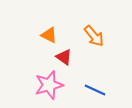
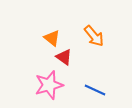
orange triangle: moved 3 px right, 3 px down; rotated 12 degrees clockwise
